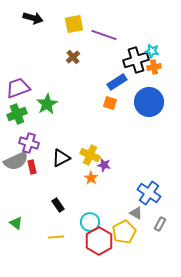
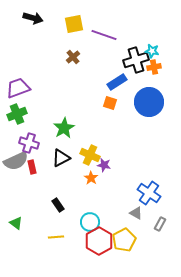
green star: moved 17 px right, 24 px down
yellow pentagon: moved 8 px down
